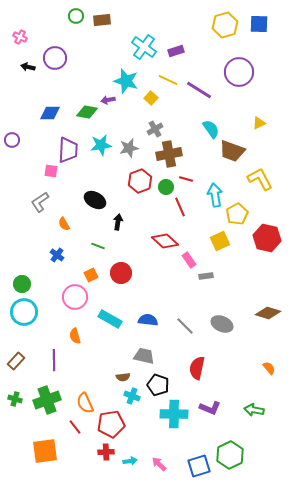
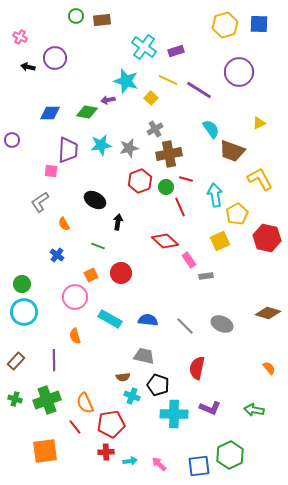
blue square at (199, 466): rotated 10 degrees clockwise
